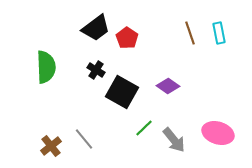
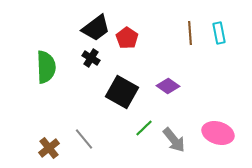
brown line: rotated 15 degrees clockwise
black cross: moved 5 px left, 12 px up
brown cross: moved 2 px left, 2 px down
